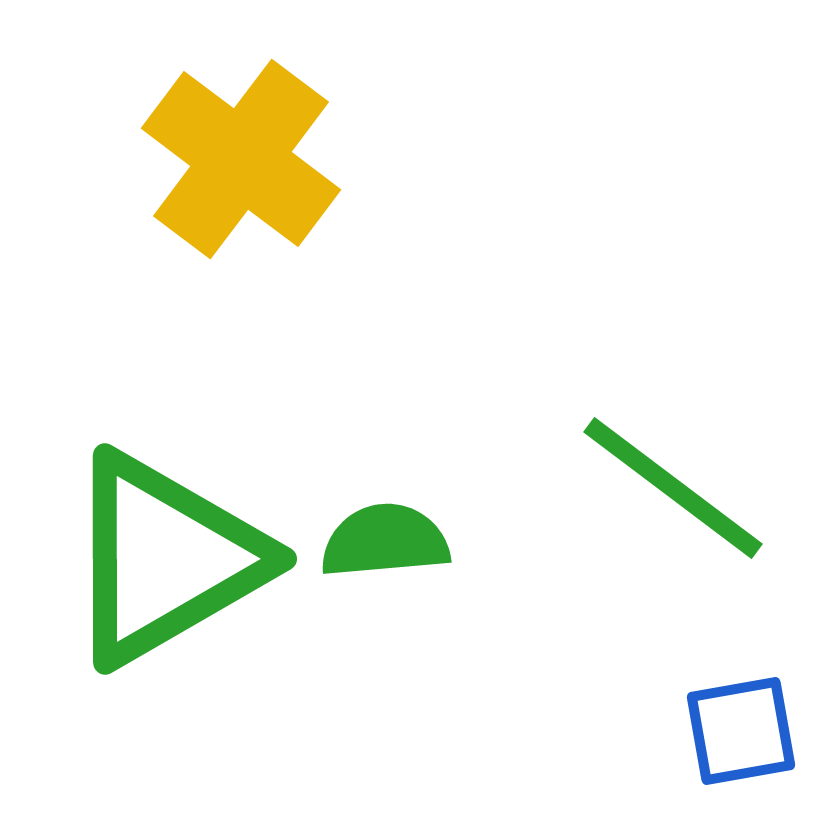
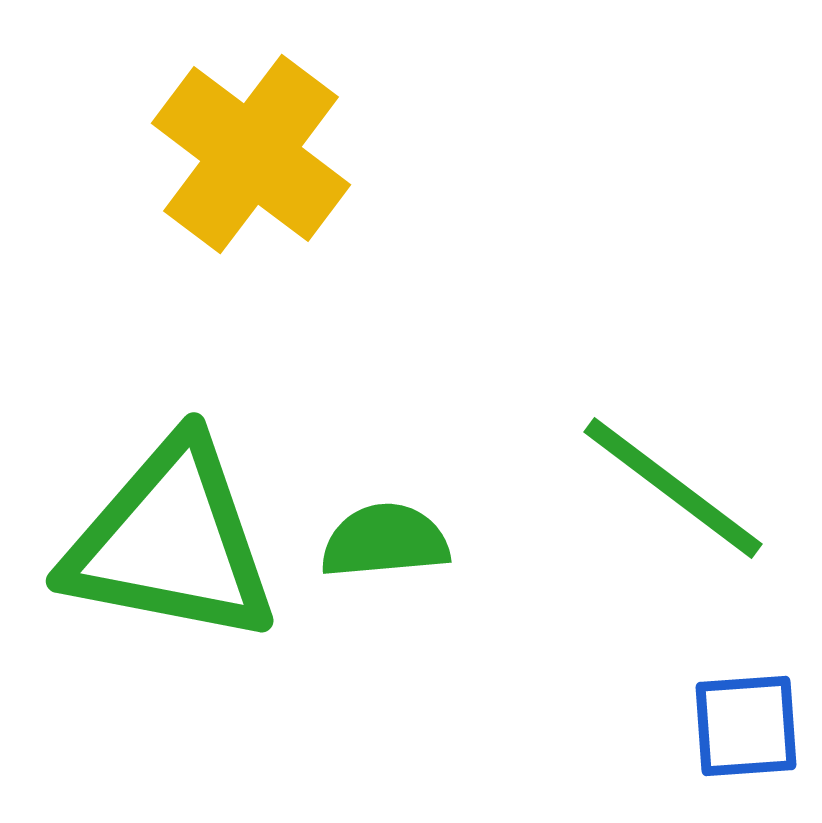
yellow cross: moved 10 px right, 5 px up
green triangle: moved 6 px right, 17 px up; rotated 41 degrees clockwise
blue square: moved 5 px right, 5 px up; rotated 6 degrees clockwise
